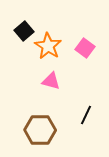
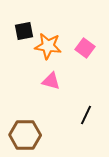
black square: rotated 30 degrees clockwise
orange star: rotated 24 degrees counterclockwise
brown hexagon: moved 15 px left, 5 px down
